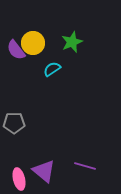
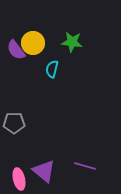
green star: rotated 30 degrees clockwise
cyan semicircle: rotated 42 degrees counterclockwise
